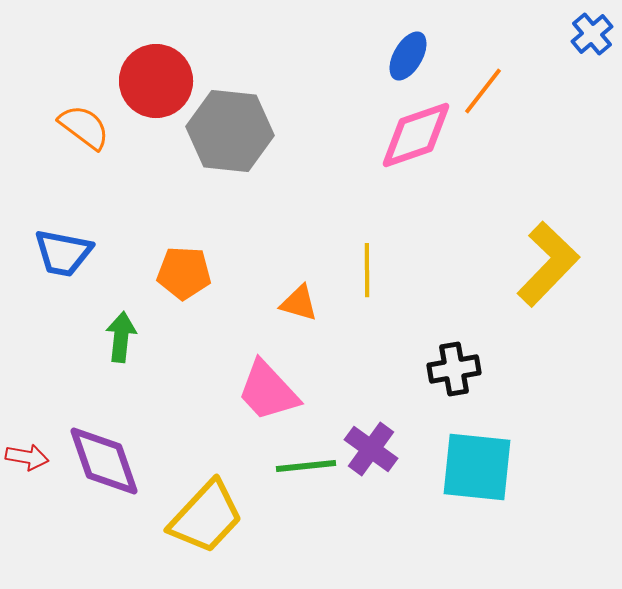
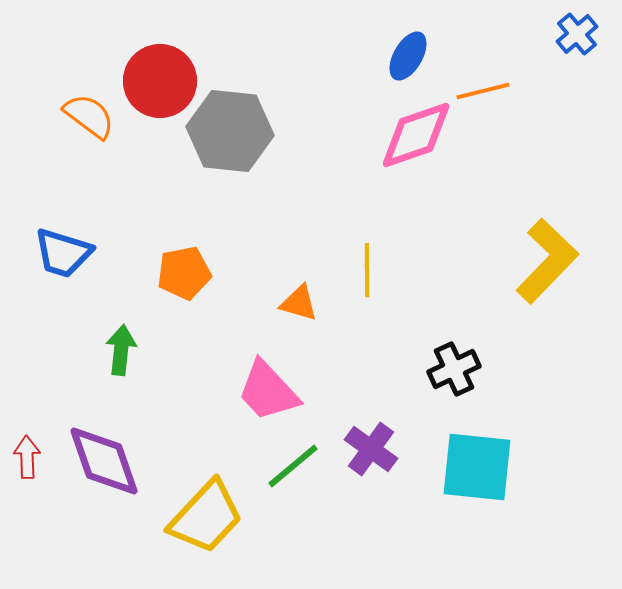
blue cross: moved 15 px left
red circle: moved 4 px right
orange line: rotated 38 degrees clockwise
orange semicircle: moved 5 px right, 11 px up
blue trapezoid: rotated 6 degrees clockwise
yellow L-shape: moved 1 px left, 3 px up
orange pentagon: rotated 14 degrees counterclockwise
green arrow: moved 13 px down
black cross: rotated 15 degrees counterclockwise
red arrow: rotated 102 degrees counterclockwise
green line: moved 13 px left; rotated 34 degrees counterclockwise
